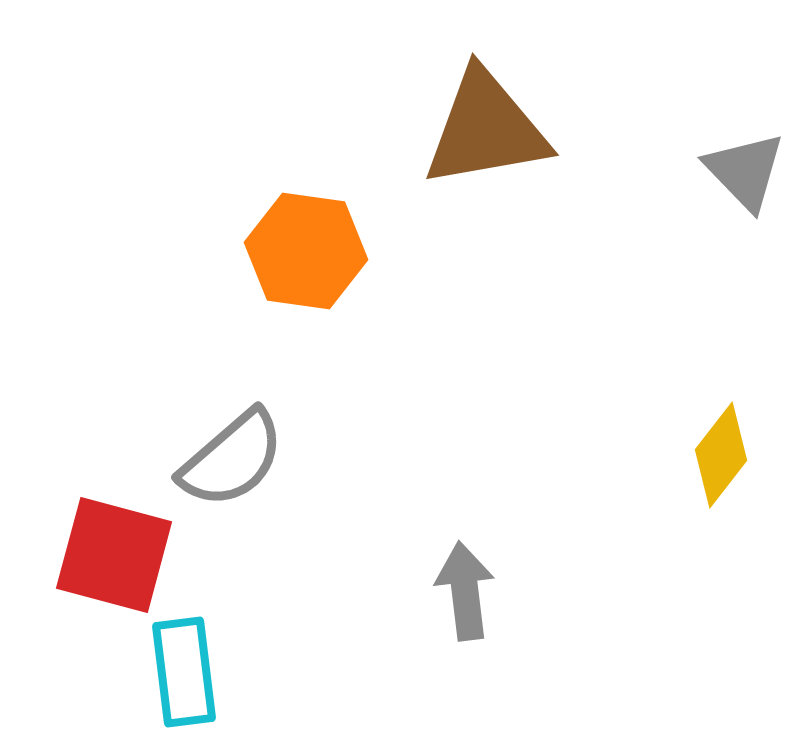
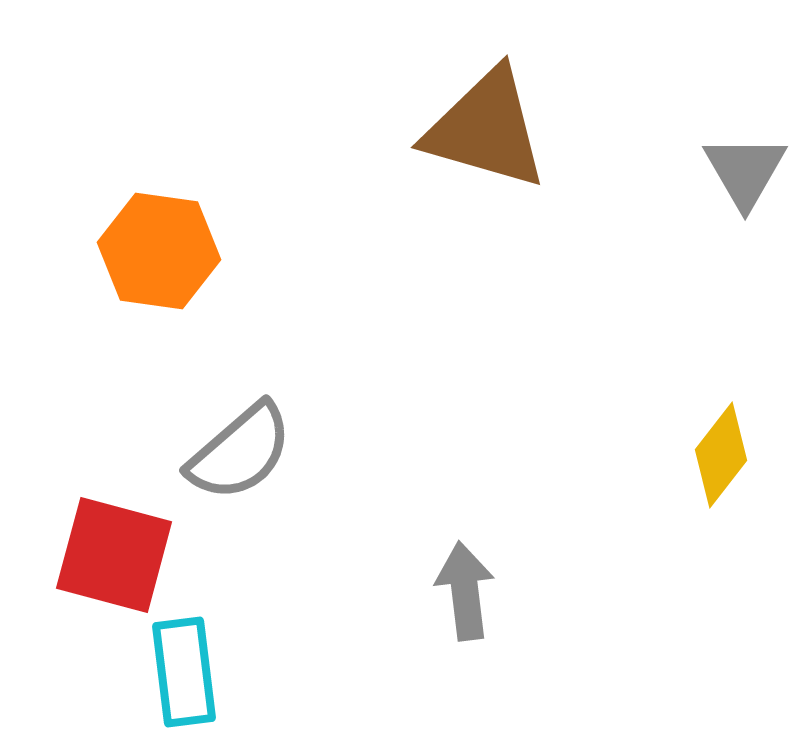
brown triangle: rotated 26 degrees clockwise
gray triangle: rotated 14 degrees clockwise
orange hexagon: moved 147 px left
gray semicircle: moved 8 px right, 7 px up
